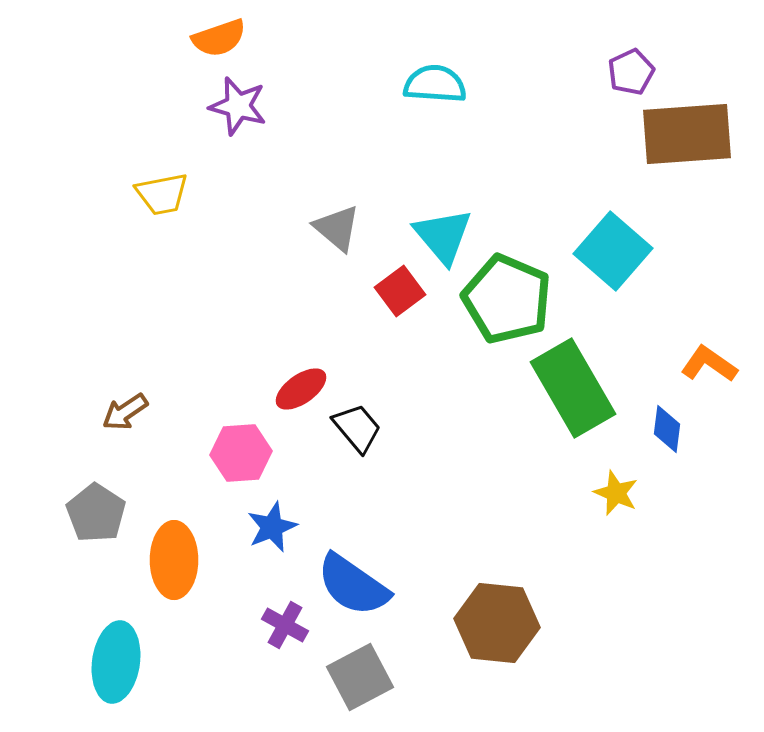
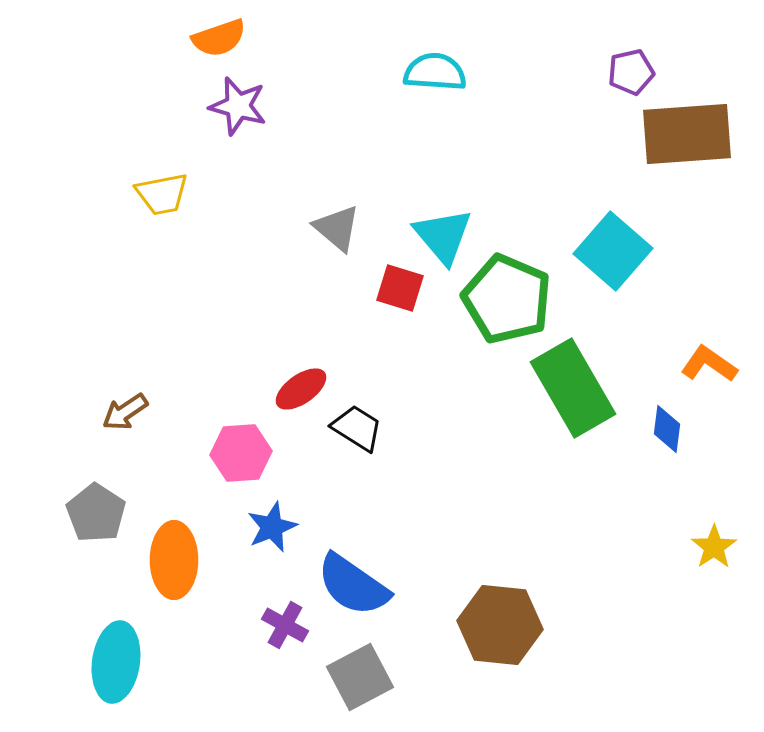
purple pentagon: rotated 12 degrees clockwise
cyan semicircle: moved 12 px up
red square: moved 3 px up; rotated 36 degrees counterclockwise
black trapezoid: rotated 18 degrees counterclockwise
yellow star: moved 98 px right, 54 px down; rotated 15 degrees clockwise
brown hexagon: moved 3 px right, 2 px down
